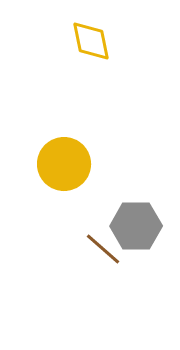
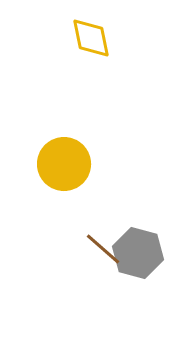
yellow diamond: moved 3 px up
gray hexagon: moved 2 px right, 27 px down; rotated 15 degrees clockwise
